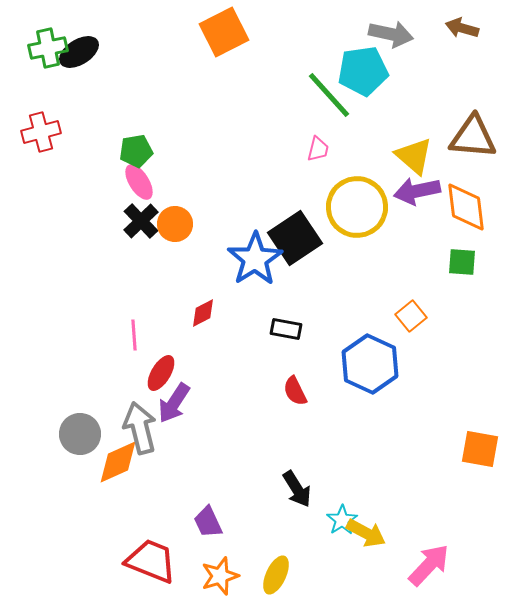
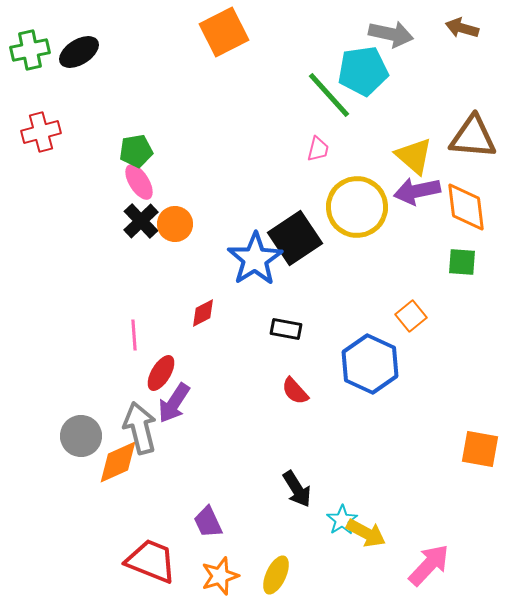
green cross at (48, 48): moved 18 px left, 2 px down
red semicircle at (295, 391): rotated 16 degrees counterclockwise
gray circle at (80, 434): moved 1 px right, 2 px down
